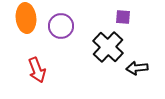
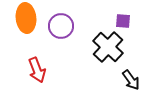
purple square: moved 4 px down
black arrow: moved 6 px left, 12 px down; rotated 120 degrees counterclockwise
